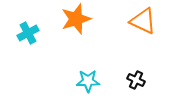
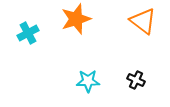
orange triangle: rotated 12 degrees clockwise
